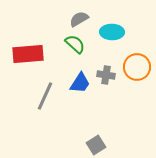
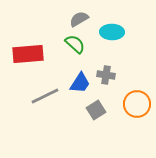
orange circle: moved 37 px down
gray line: rotated 40 degrees clockwise
gray square: moved 35 px up
